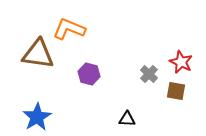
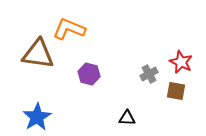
gray cross: rotated 18 degrees clockwise
black triangle: moved 1 px up
